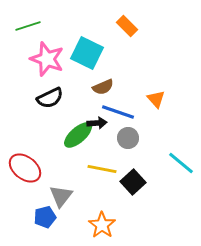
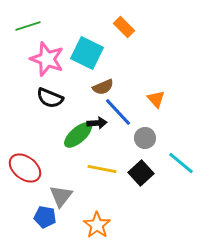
orange rectangle: moved 3 px left, 1 px down
black semicircle: rotated 48 degrees clockwise
blue line: rotated 28 degrees clockwise
gray circle: moved 17 px right
black square: moved 8 px right, 9 px up
blue pentagon: rotated 25 degrees clockwise
orange star: moved 5 px left
